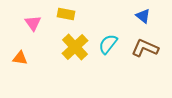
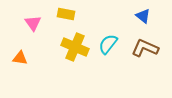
yellow cross: rotated 24 degrees counterclockwise
